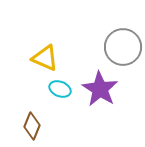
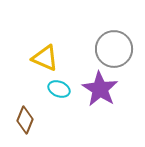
gray circle: moved 9 px left, 2 px down
cyan ellipse: moved 1 px left
brown diamond: moved 7 px left, 6 px up
